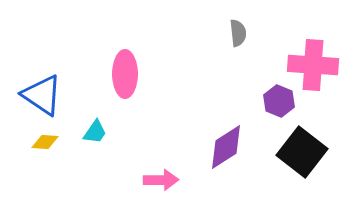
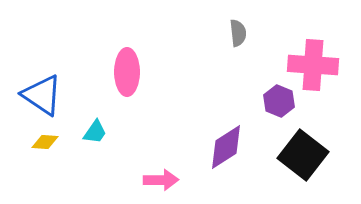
pink ellipse: moved 2 px right, 2 px up
black square: moved 1 px right, 3 px down
